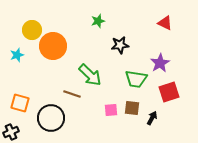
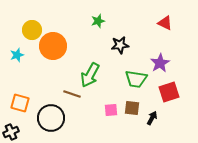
green arrow: rotated 75 degrees clockwise
